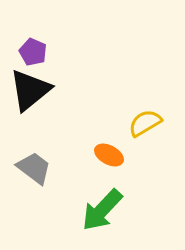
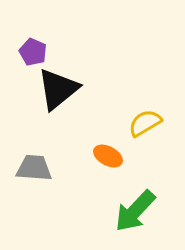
black triangle: moved 28 px right, 1 px up
orange ellipse: moved 1 px left, 1 px down
gray trapezoid: rotated 33 degrees counterclockwise
green arrow: moved 33 px right, 1 px down
